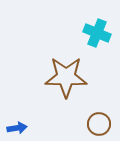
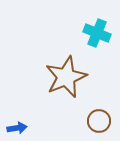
brown star: rotated 24 degrees counterclockwise
brown circle: moved 3 px up
